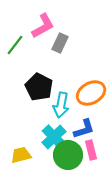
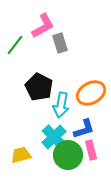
gray rectangle: rotated 42 degrees counterclockwise
